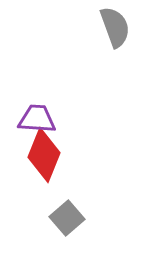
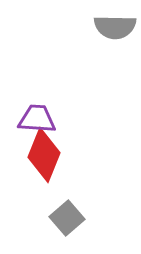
gray semicircle: rotated 111 degrees clockwise
